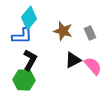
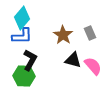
cyan diamond: moved 7 px left
brown star: moved 4 px down; rotated 18 degrees clockwise
black triangle: rotated 42 degrees clockwise
green hexagon: moved 4 px up
